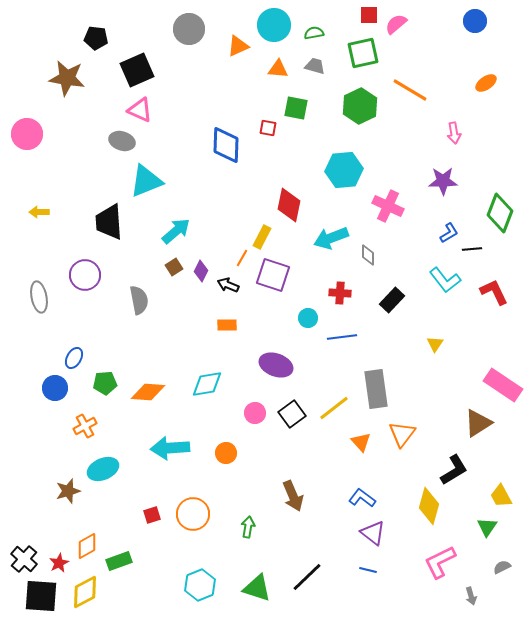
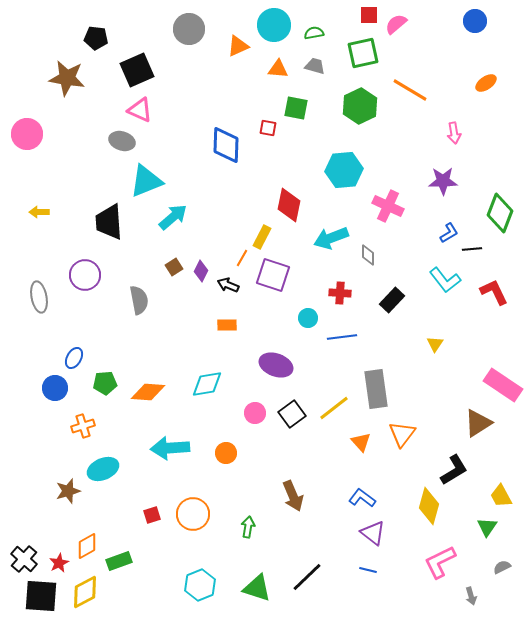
cyan arrow at (176, 231): moved 3 px left, 14 px up
orange cross at (85, 426): moved 2 px left; rotated 10 degrees clockwise
